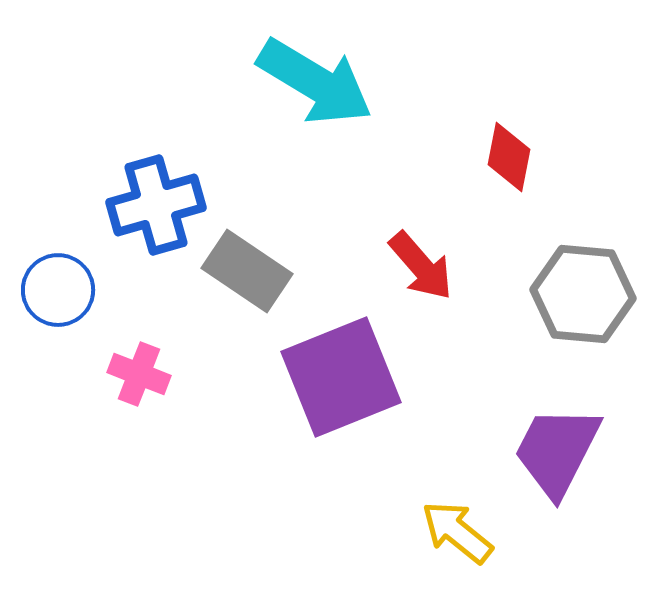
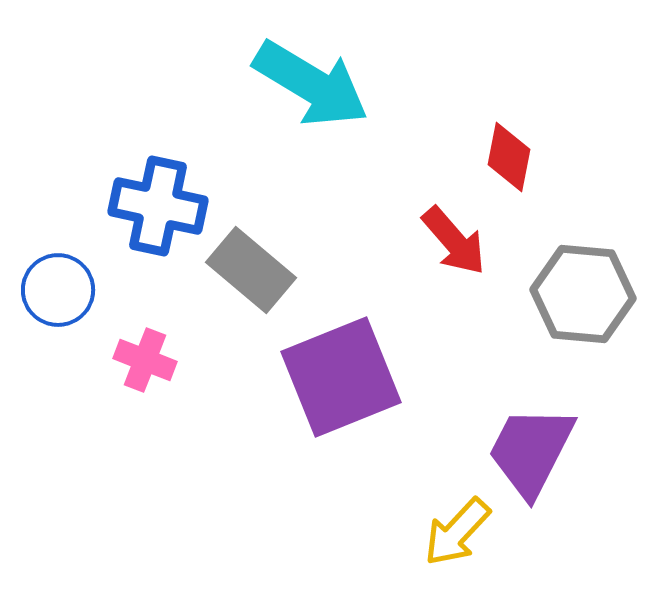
cyan arrow: moved 4 px left, 2 px down
blue cross: moved 2 px right, 1 px down; rotated 28 degrees clockwise
red arrow: moved 33 px right, 25 px up
gray rectangle: moved 4 px right, 1 px up; rotated 6 degrees clockwise
pink cross: moved 6 px right, 14 px up
purple trapezoid: moved 26 px left
yellow arrow: rotated 86 degrees counterclockwise
